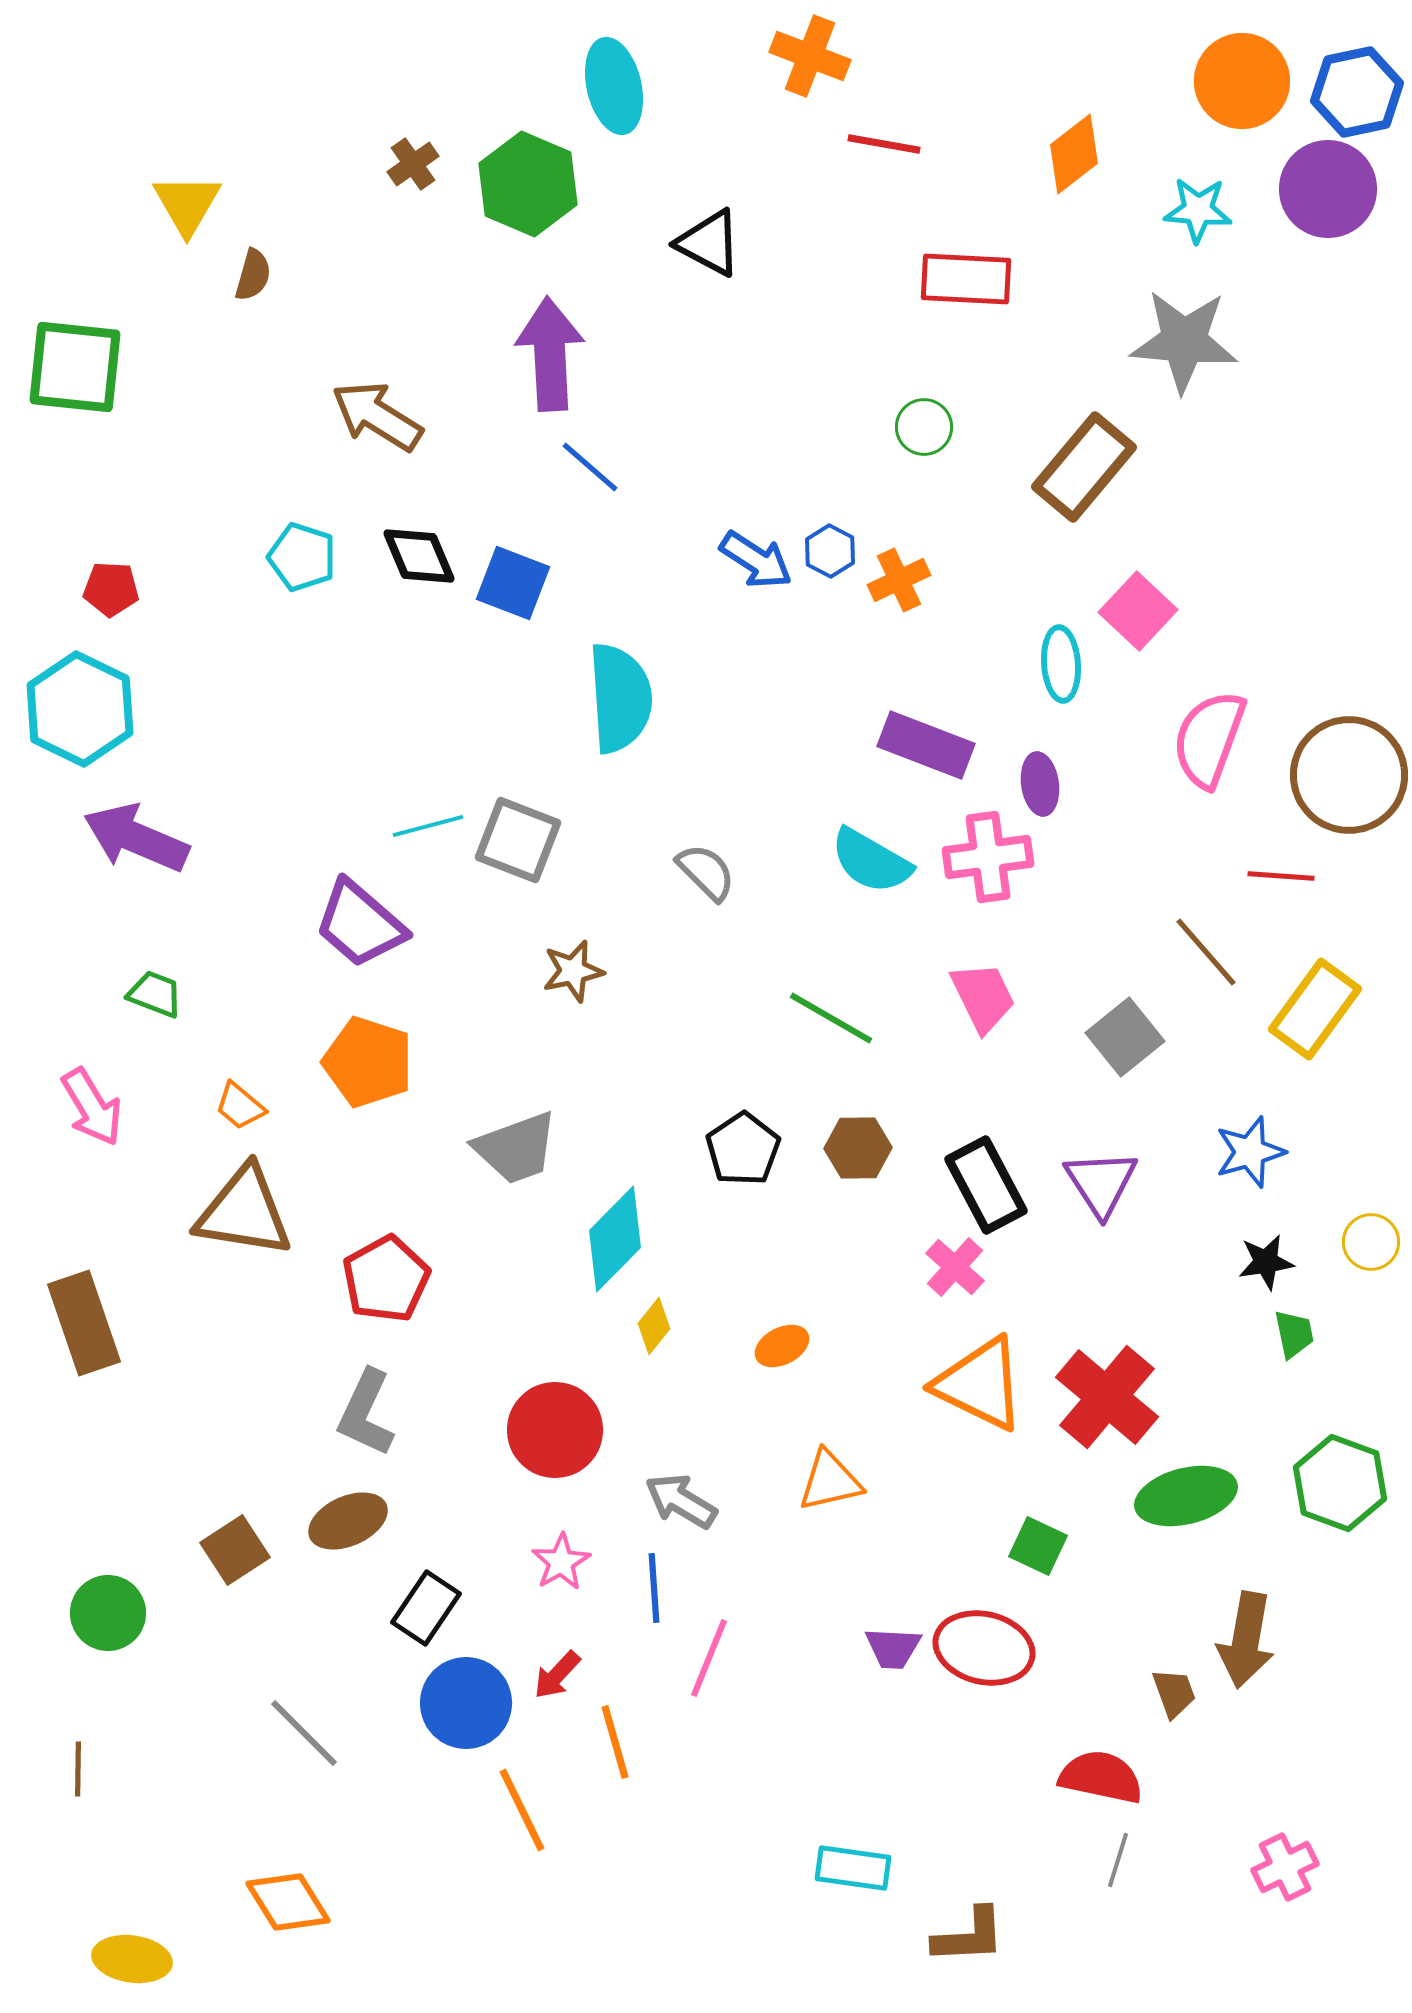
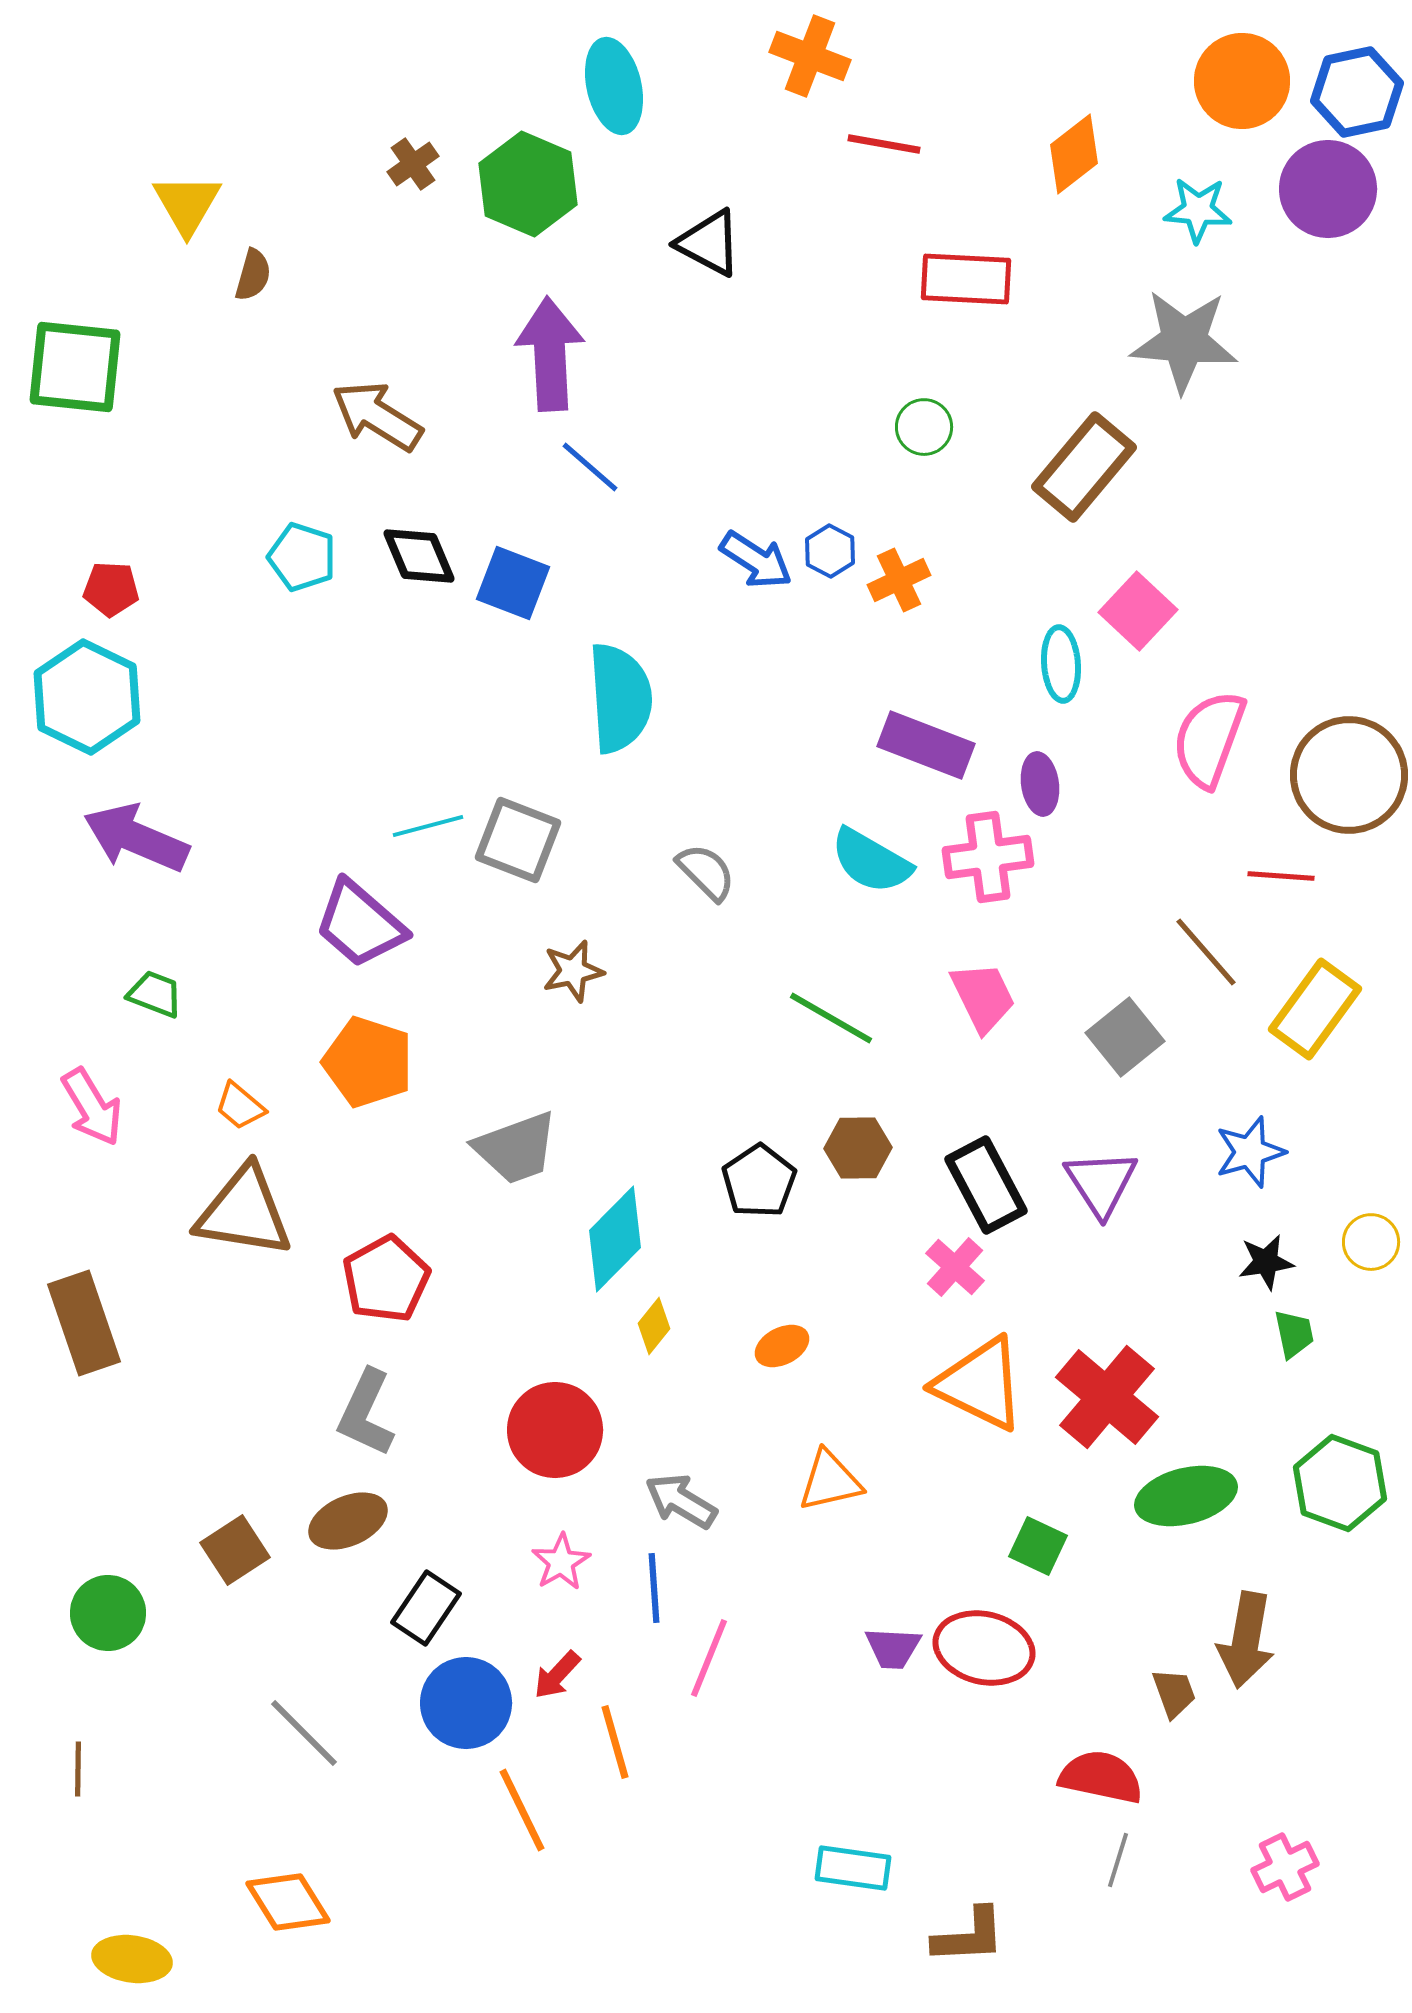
cyan hexagon at (80, 709): moved 7 px right, 12 px up
black pentagon at (743, 1149): moved 16 px right, 32 px down
